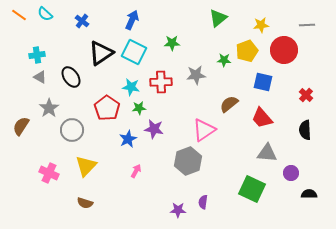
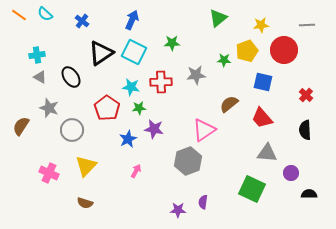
gray star at (49, 108): rotated 18 degrees counterclockwise
